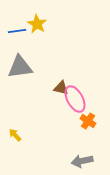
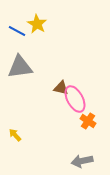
blue line: rotated 36 degrees clockwise
